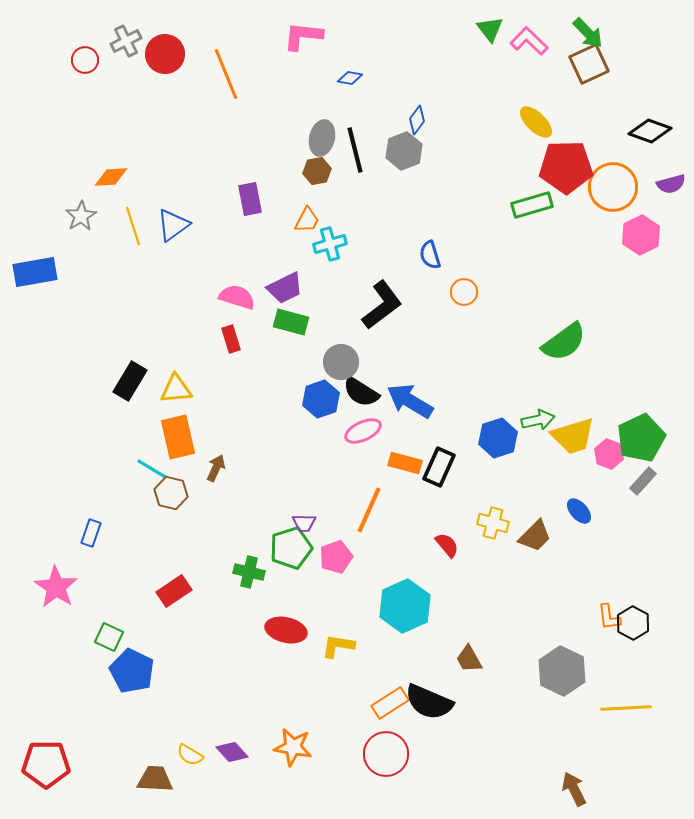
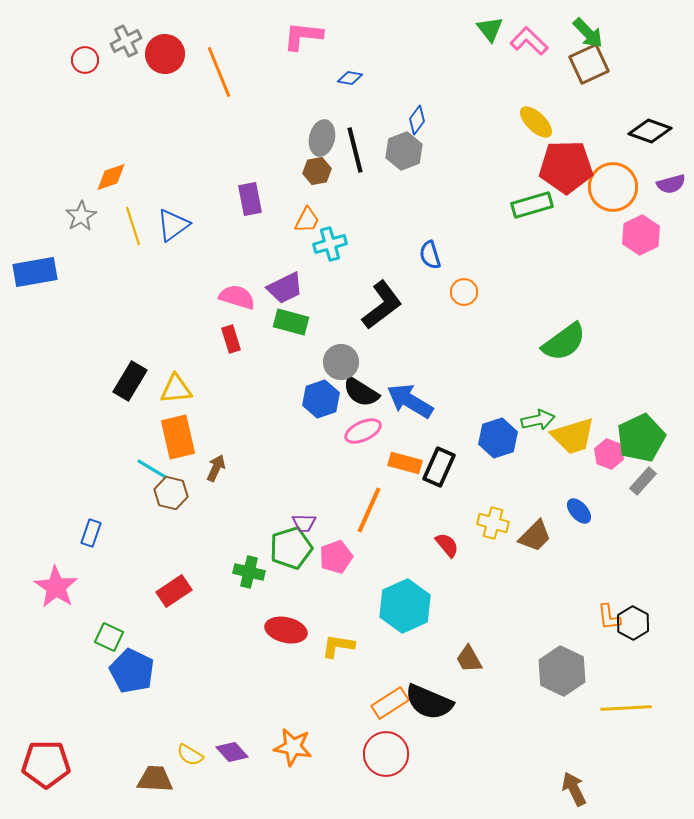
orange line at (226, 74): moved 7 px left, 2 px up
orange diamond at (111, 177): rotated 16 degrees counterclockwise
